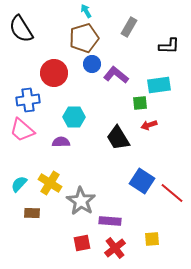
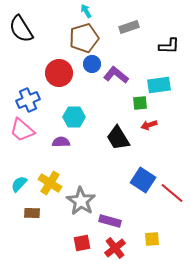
gray rectangle: rotated 42 degrees clockwise
red circle: moved 5 px right
blue cross: rotated 15 degrees counterclockwise
blue square: moved 1 px right, 1 px up
purple rectangle: rotated 10 degrees clockwise
